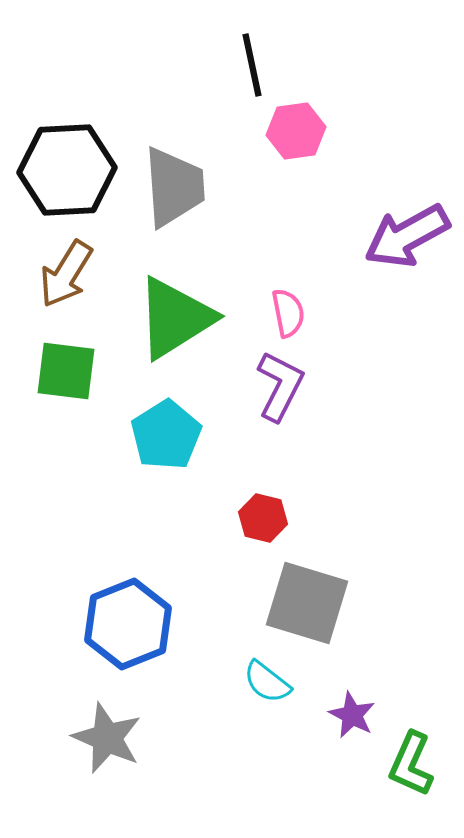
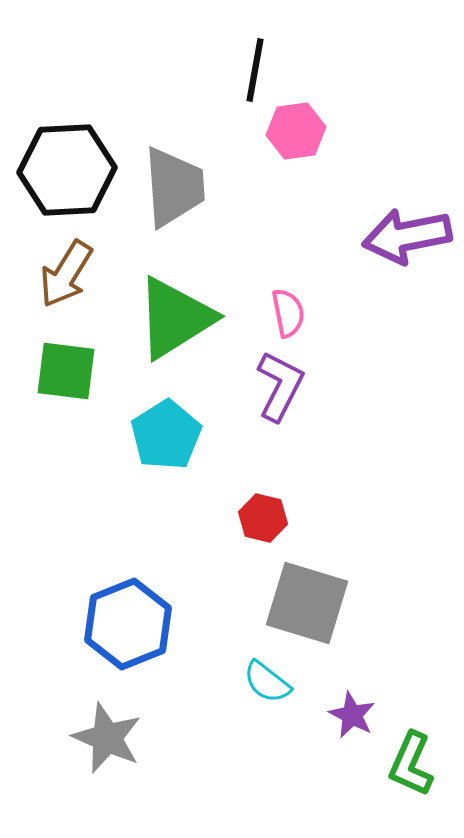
black line: moved 3 px right, 5 px down; rotated 22 degrees clockwise
purple arrow: rotated 18 degrees clockwise
